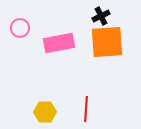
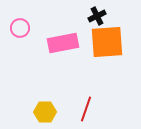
black cross: moved 4 px left
pink rectangle: moved 4 px right
red line: rotated 15 degrees clockwise
